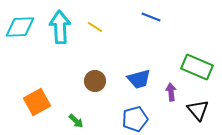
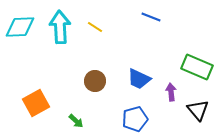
blue trapezoid: rotated 40 degrees clockwise
orange square: moved 1 px left, 1 px down
